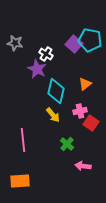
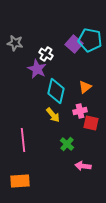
orange triangle: moved 3 px down
red square: rotated 21 degrees counterclockwise
